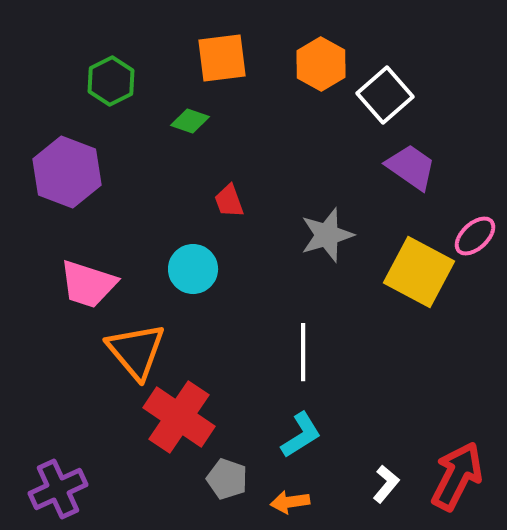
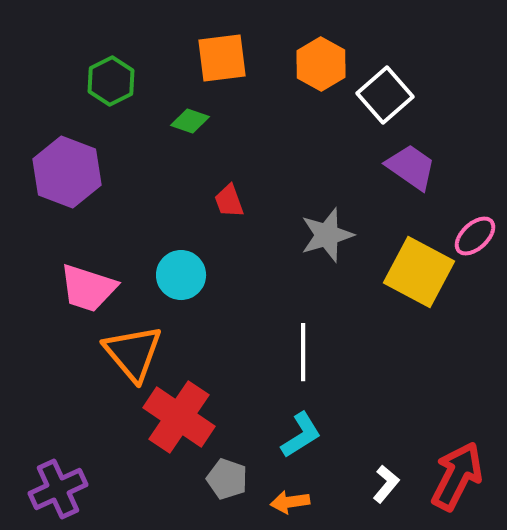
cyan circle: moved 12 px left, 6 px down
pink trapezoid: moved 4 px down
orange triangle: moved 3 px left, 2 px down
